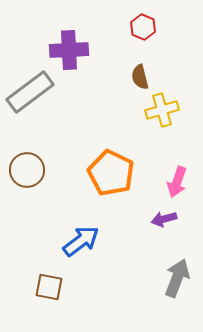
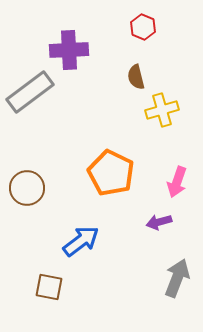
brown semicircle: moved 4 px left
brown circle: moved 18 px down
purple arrow: moved 5 px left, 3 px down
